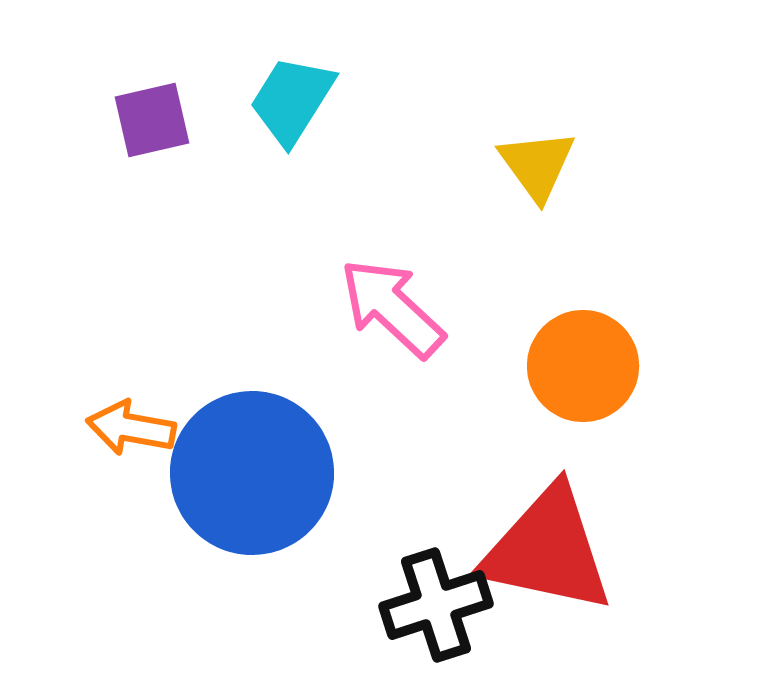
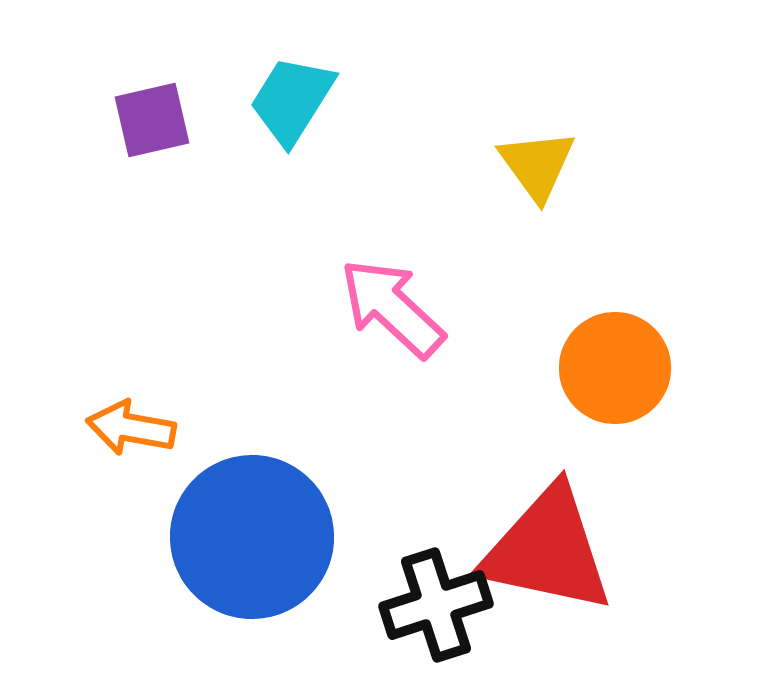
orange circle: moved 32 px right, 2 px down
blue circle: moved 64 px down
